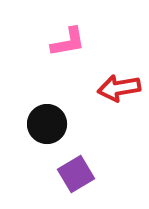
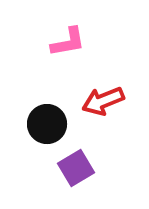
red arrow: moved 16 px left, 13 px down; rotated 12 degrees counterclockwise
purple square: moved 6 px up
